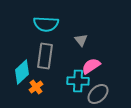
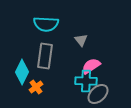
cyan diamond: rotated 20 degrees counterclockwise
cyan cross: moved 8 px right
